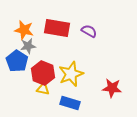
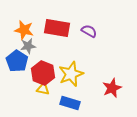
red star: rotated 30 degrees counterclockwise
